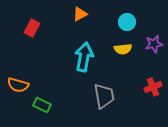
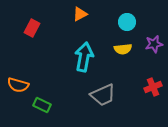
gray trapezoid: moved 1 px left, 1 px up; rotated 76 degrees clockwise
